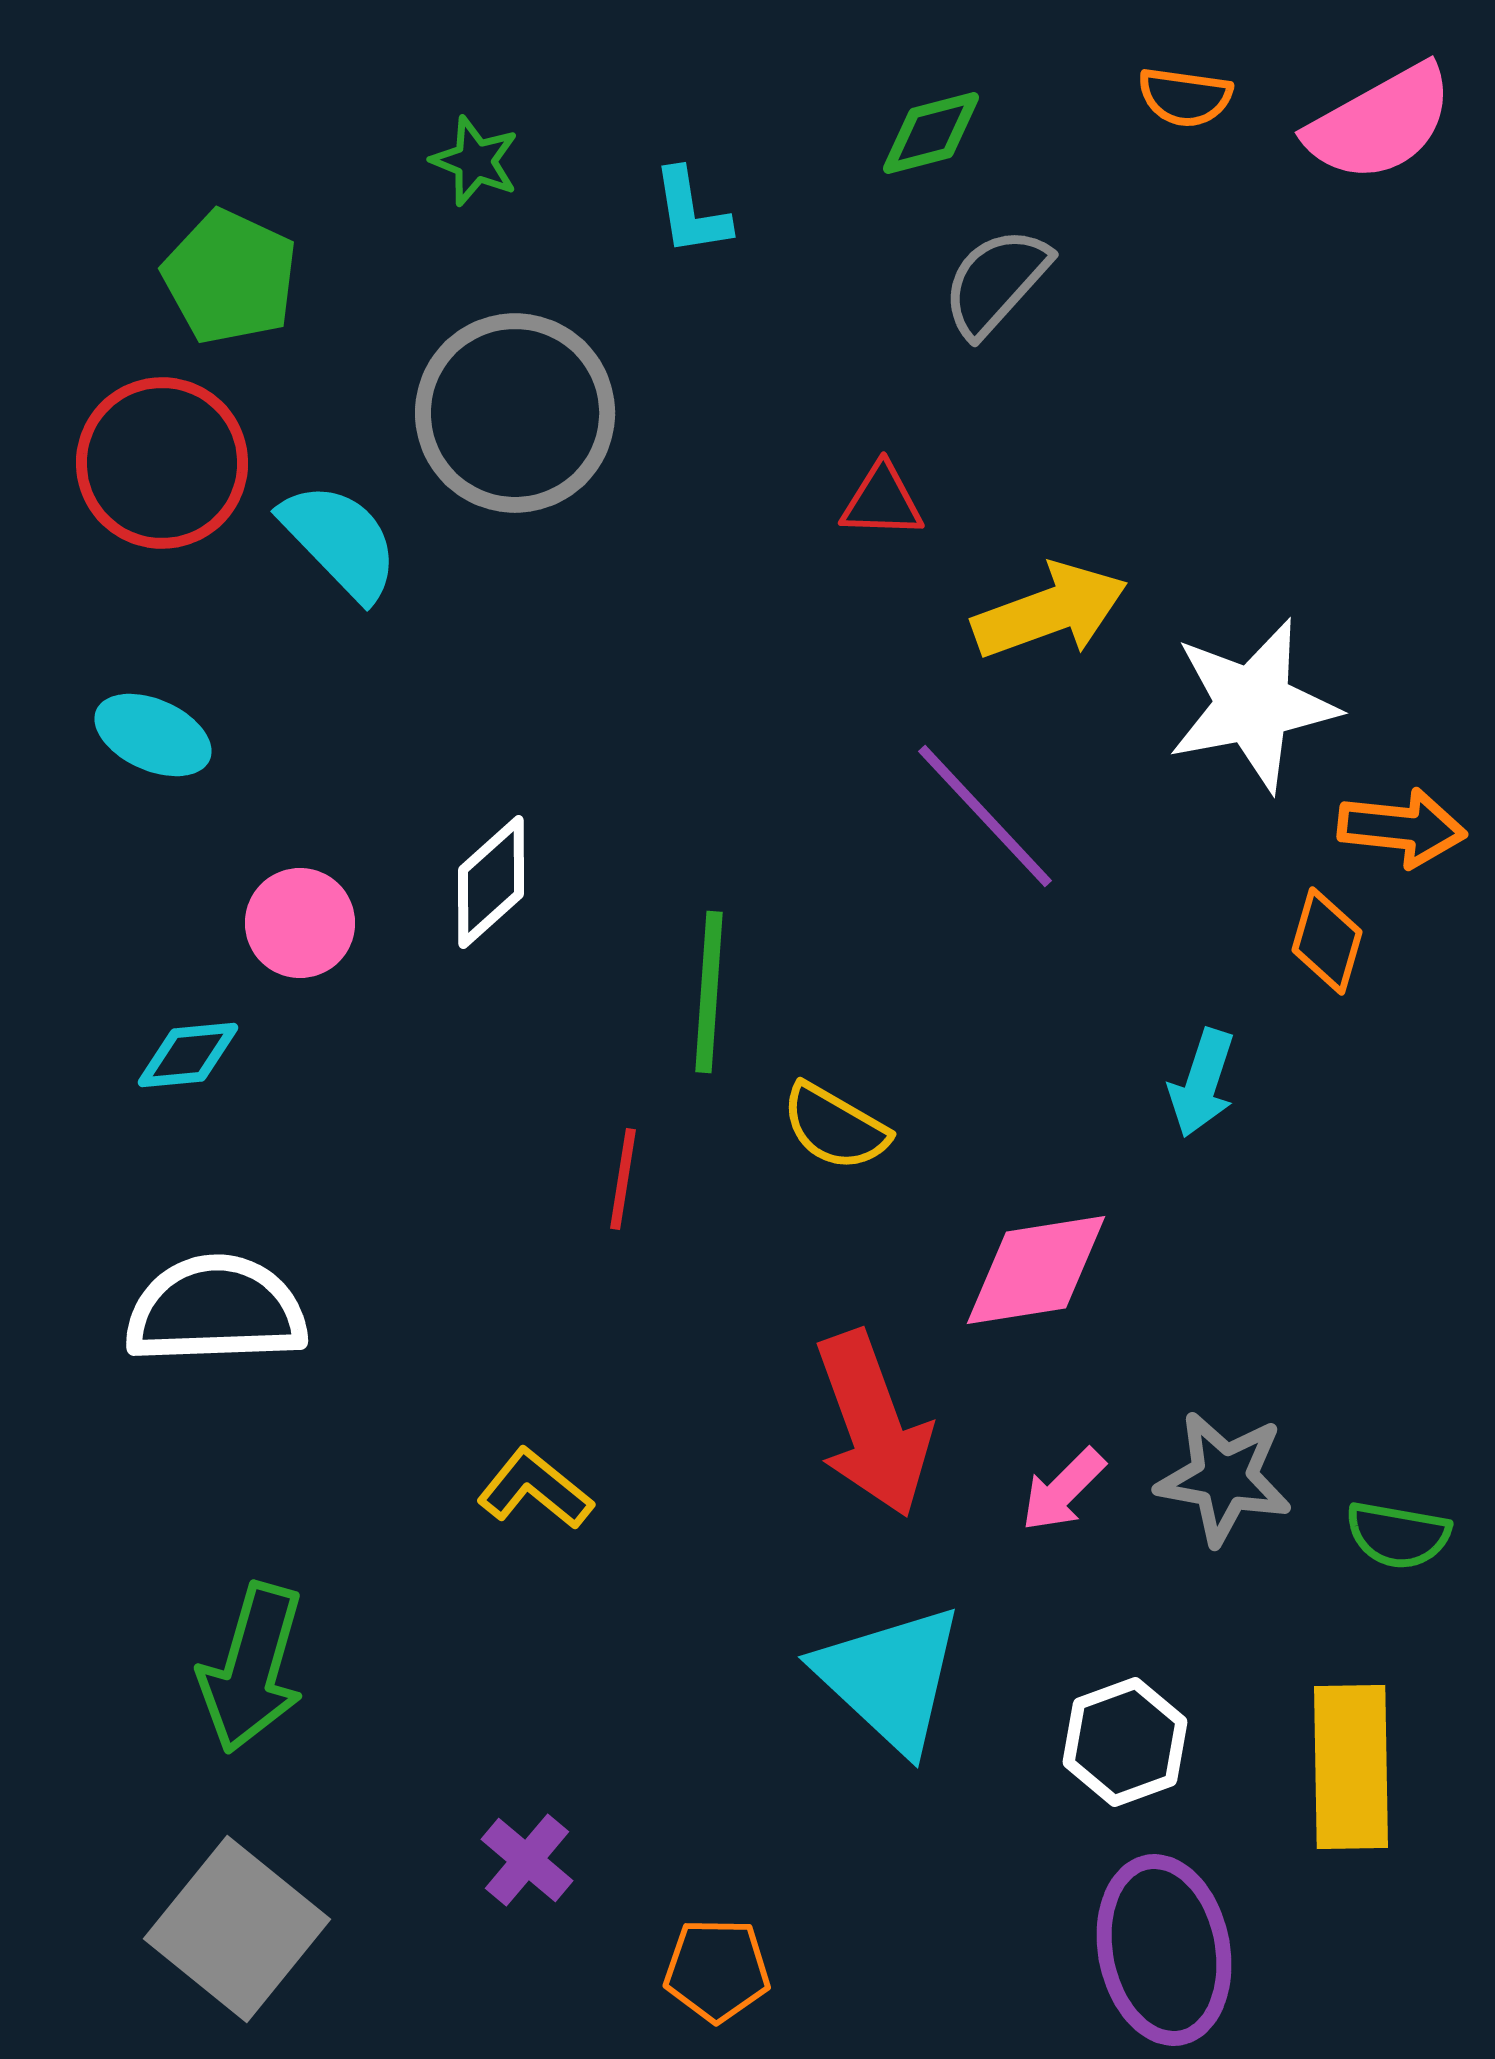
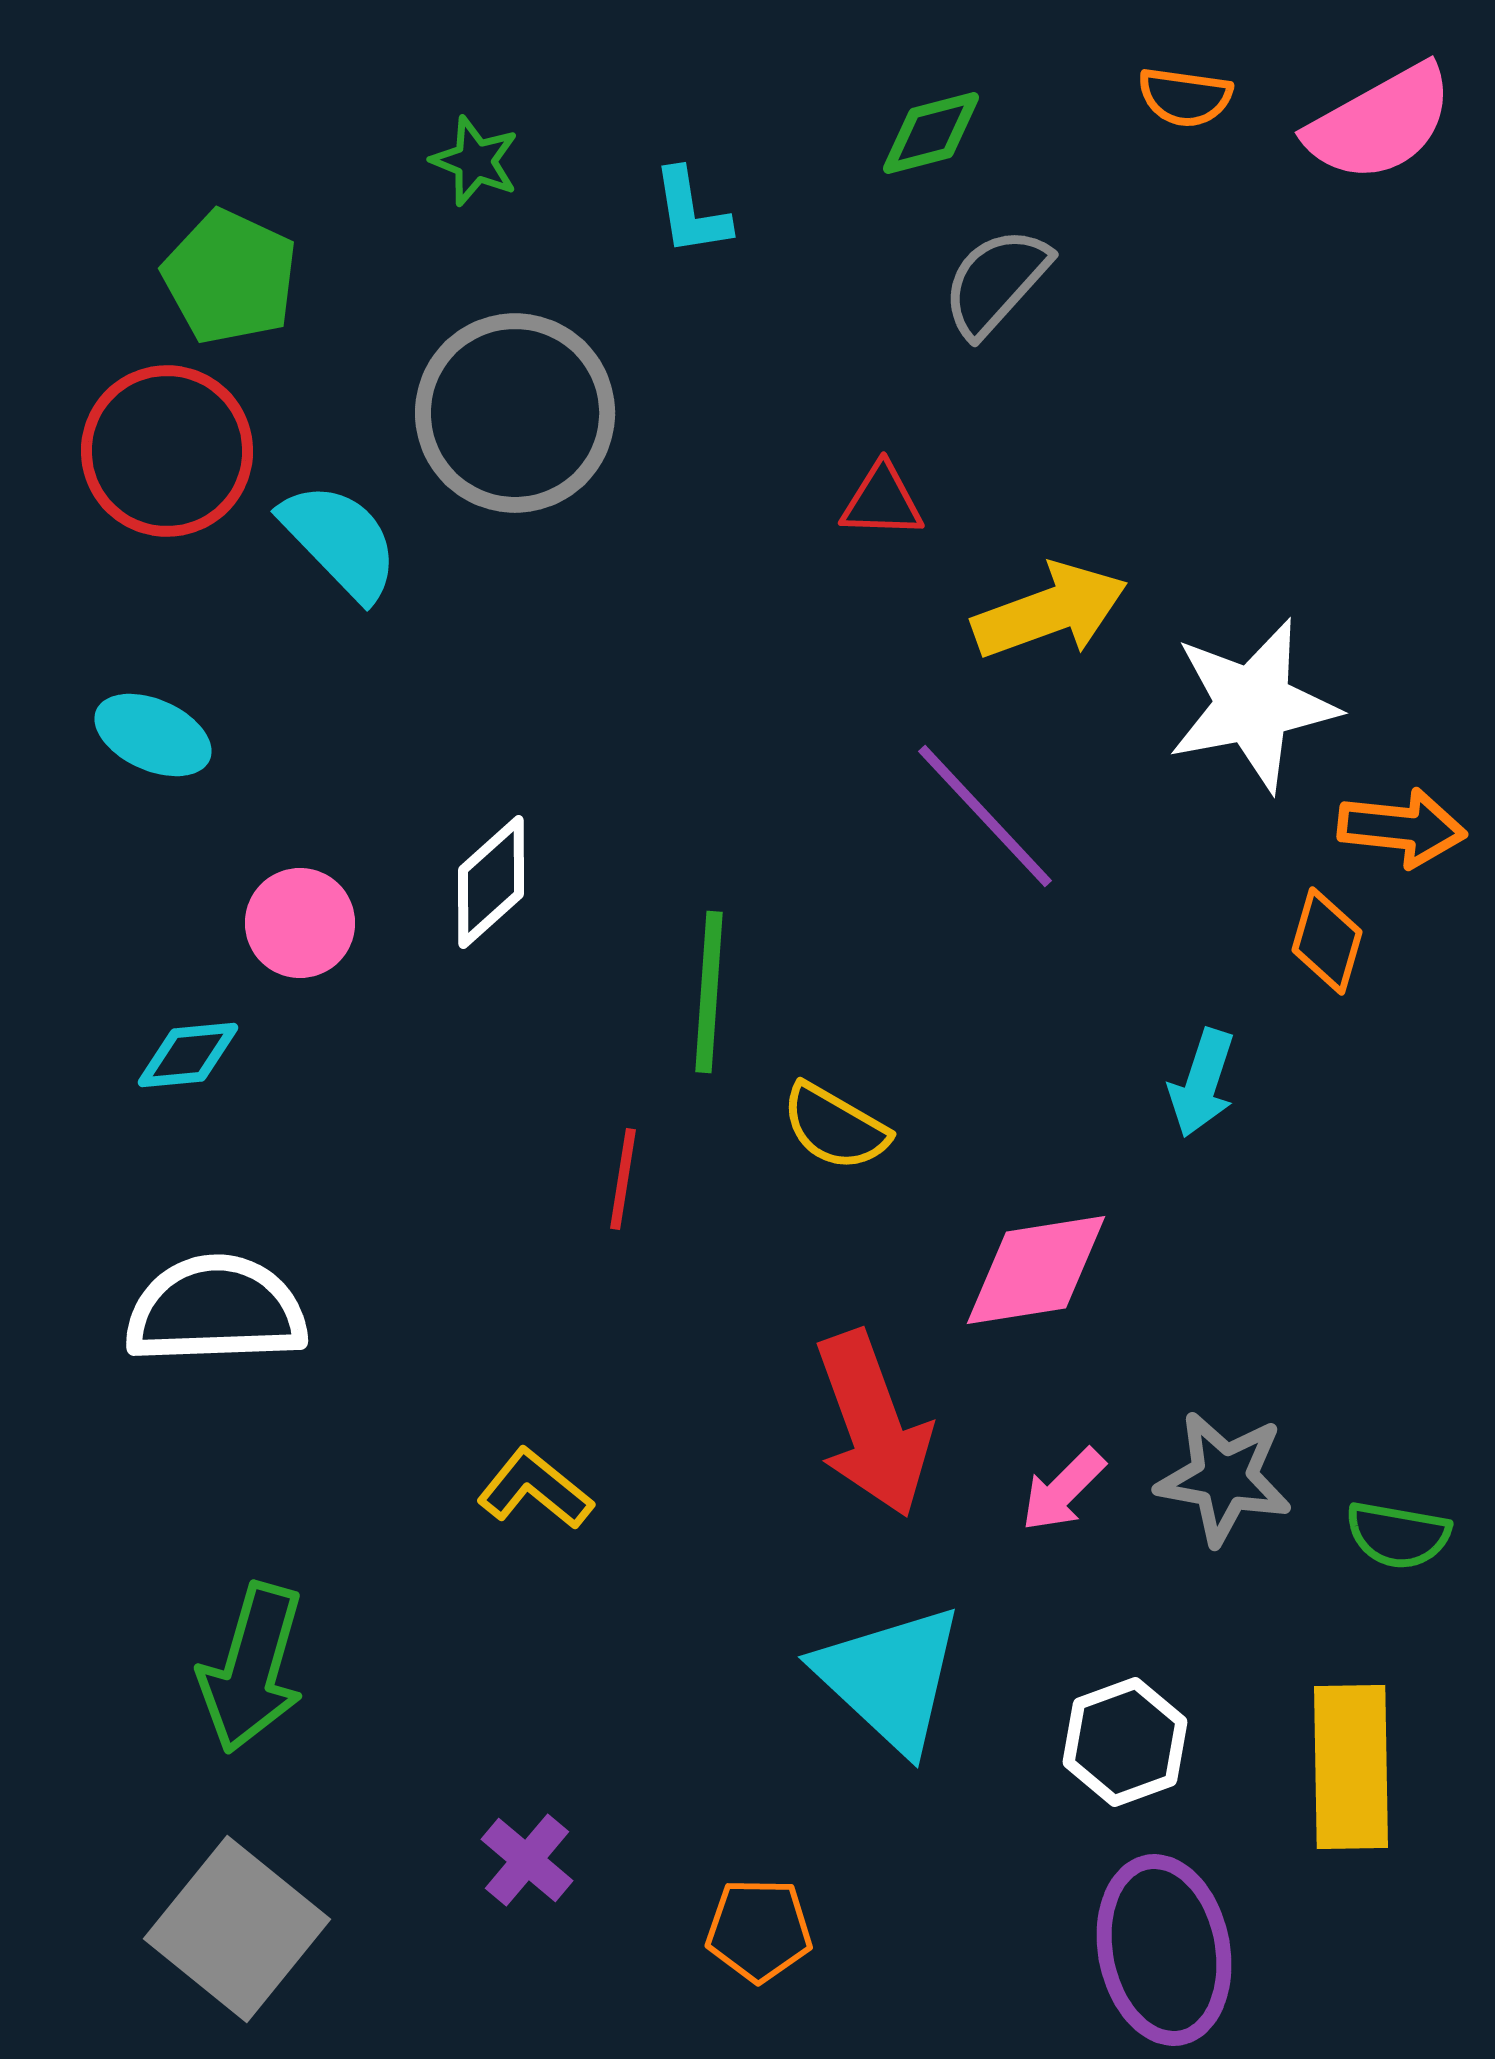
red circle: moved 5 px right, 12 px up
orange pentagon: moved 42 px right, 40 px up
